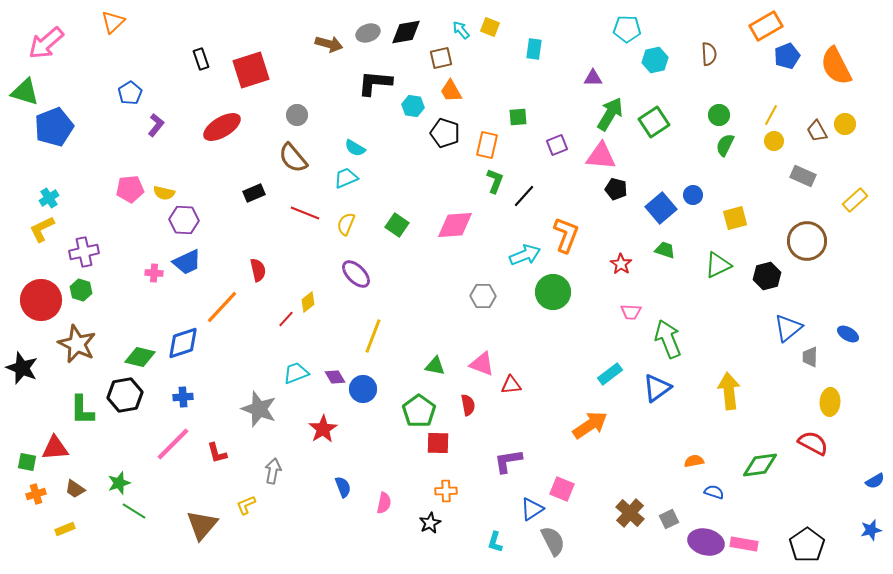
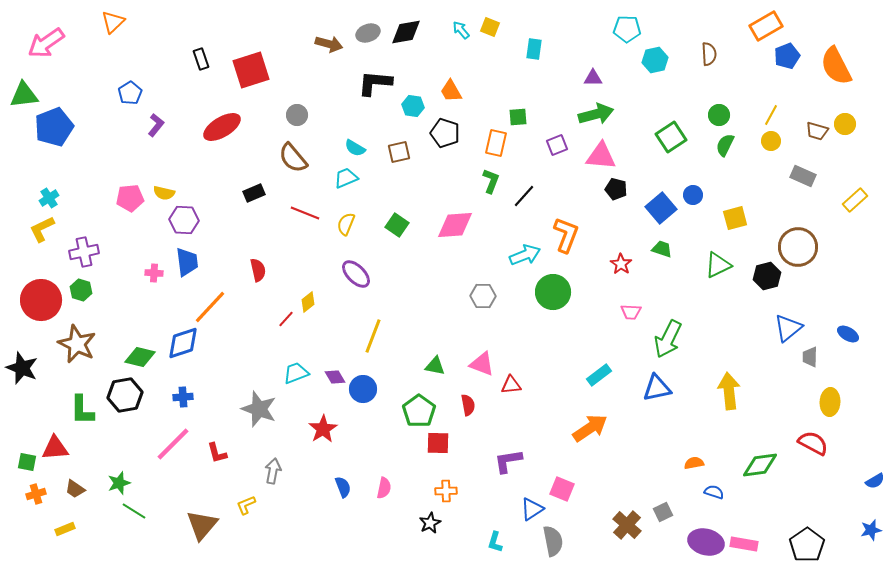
pink arrow at (46, 43): rotated 6 degrees clockwise
brown square at (441, 58): moved 42 px left, 94 px down
green triangle at (25, 92): moved 1 px left, 3 px down; rotated 24 degrees counterclockwise
green arrow at (610, 114): moved 14 px left; rotated 44 degrees clockwise
green square at (654, 122): moved 17 px right, 15 px down
brown trapezoid at (817, 131): rotated 45 degrees counterclockwise
yellow circle at (774, 141): moved 3 px left
orange rectangle at (487, 145): moved 9 px right, 2 px up
green L-shape at (495, 181): moved 4 px left
pink pentagon at (130, 189): moved 9 px down
brown circle at (807, 241): moved 9 px left, 6 px down
green trapezoid at (665, 250): moved 3 px left, 1 px up
blue trapezoid at (187, 262): rotated 72 degrees counterclockwise
orange line at (222, 307): moved 12 px left
green arrow at (668, 339): rotated 132 degrees counterclockwise
cyan rectangle at (610, 374): moved 11 px left, 1 px down
blue triangle at (657, 388): rotated 24 degrees clockwise
orange arrow at (590, 425): moved 3 px down
orange semicircle at (694, 461): moved 2 px down
pink semicircle at (384, 503): moved 15 px up
brown cross at (630, 513): moved 3 px left, 12 px down
gray square at (669, 519): moved 6 px left, 7 px up
gray semicircle at (553, 541): rotated 16 degrees clockwise
